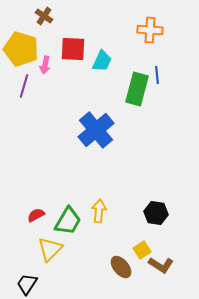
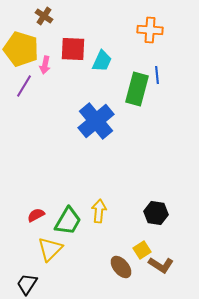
purple line: rotated 15 degrees clockwise
blue cross: moved 9 px up
